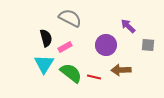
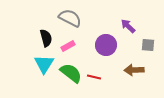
pink rectangle: moved 3 px right, 1 px up
brown arrow: moved 13 px right
